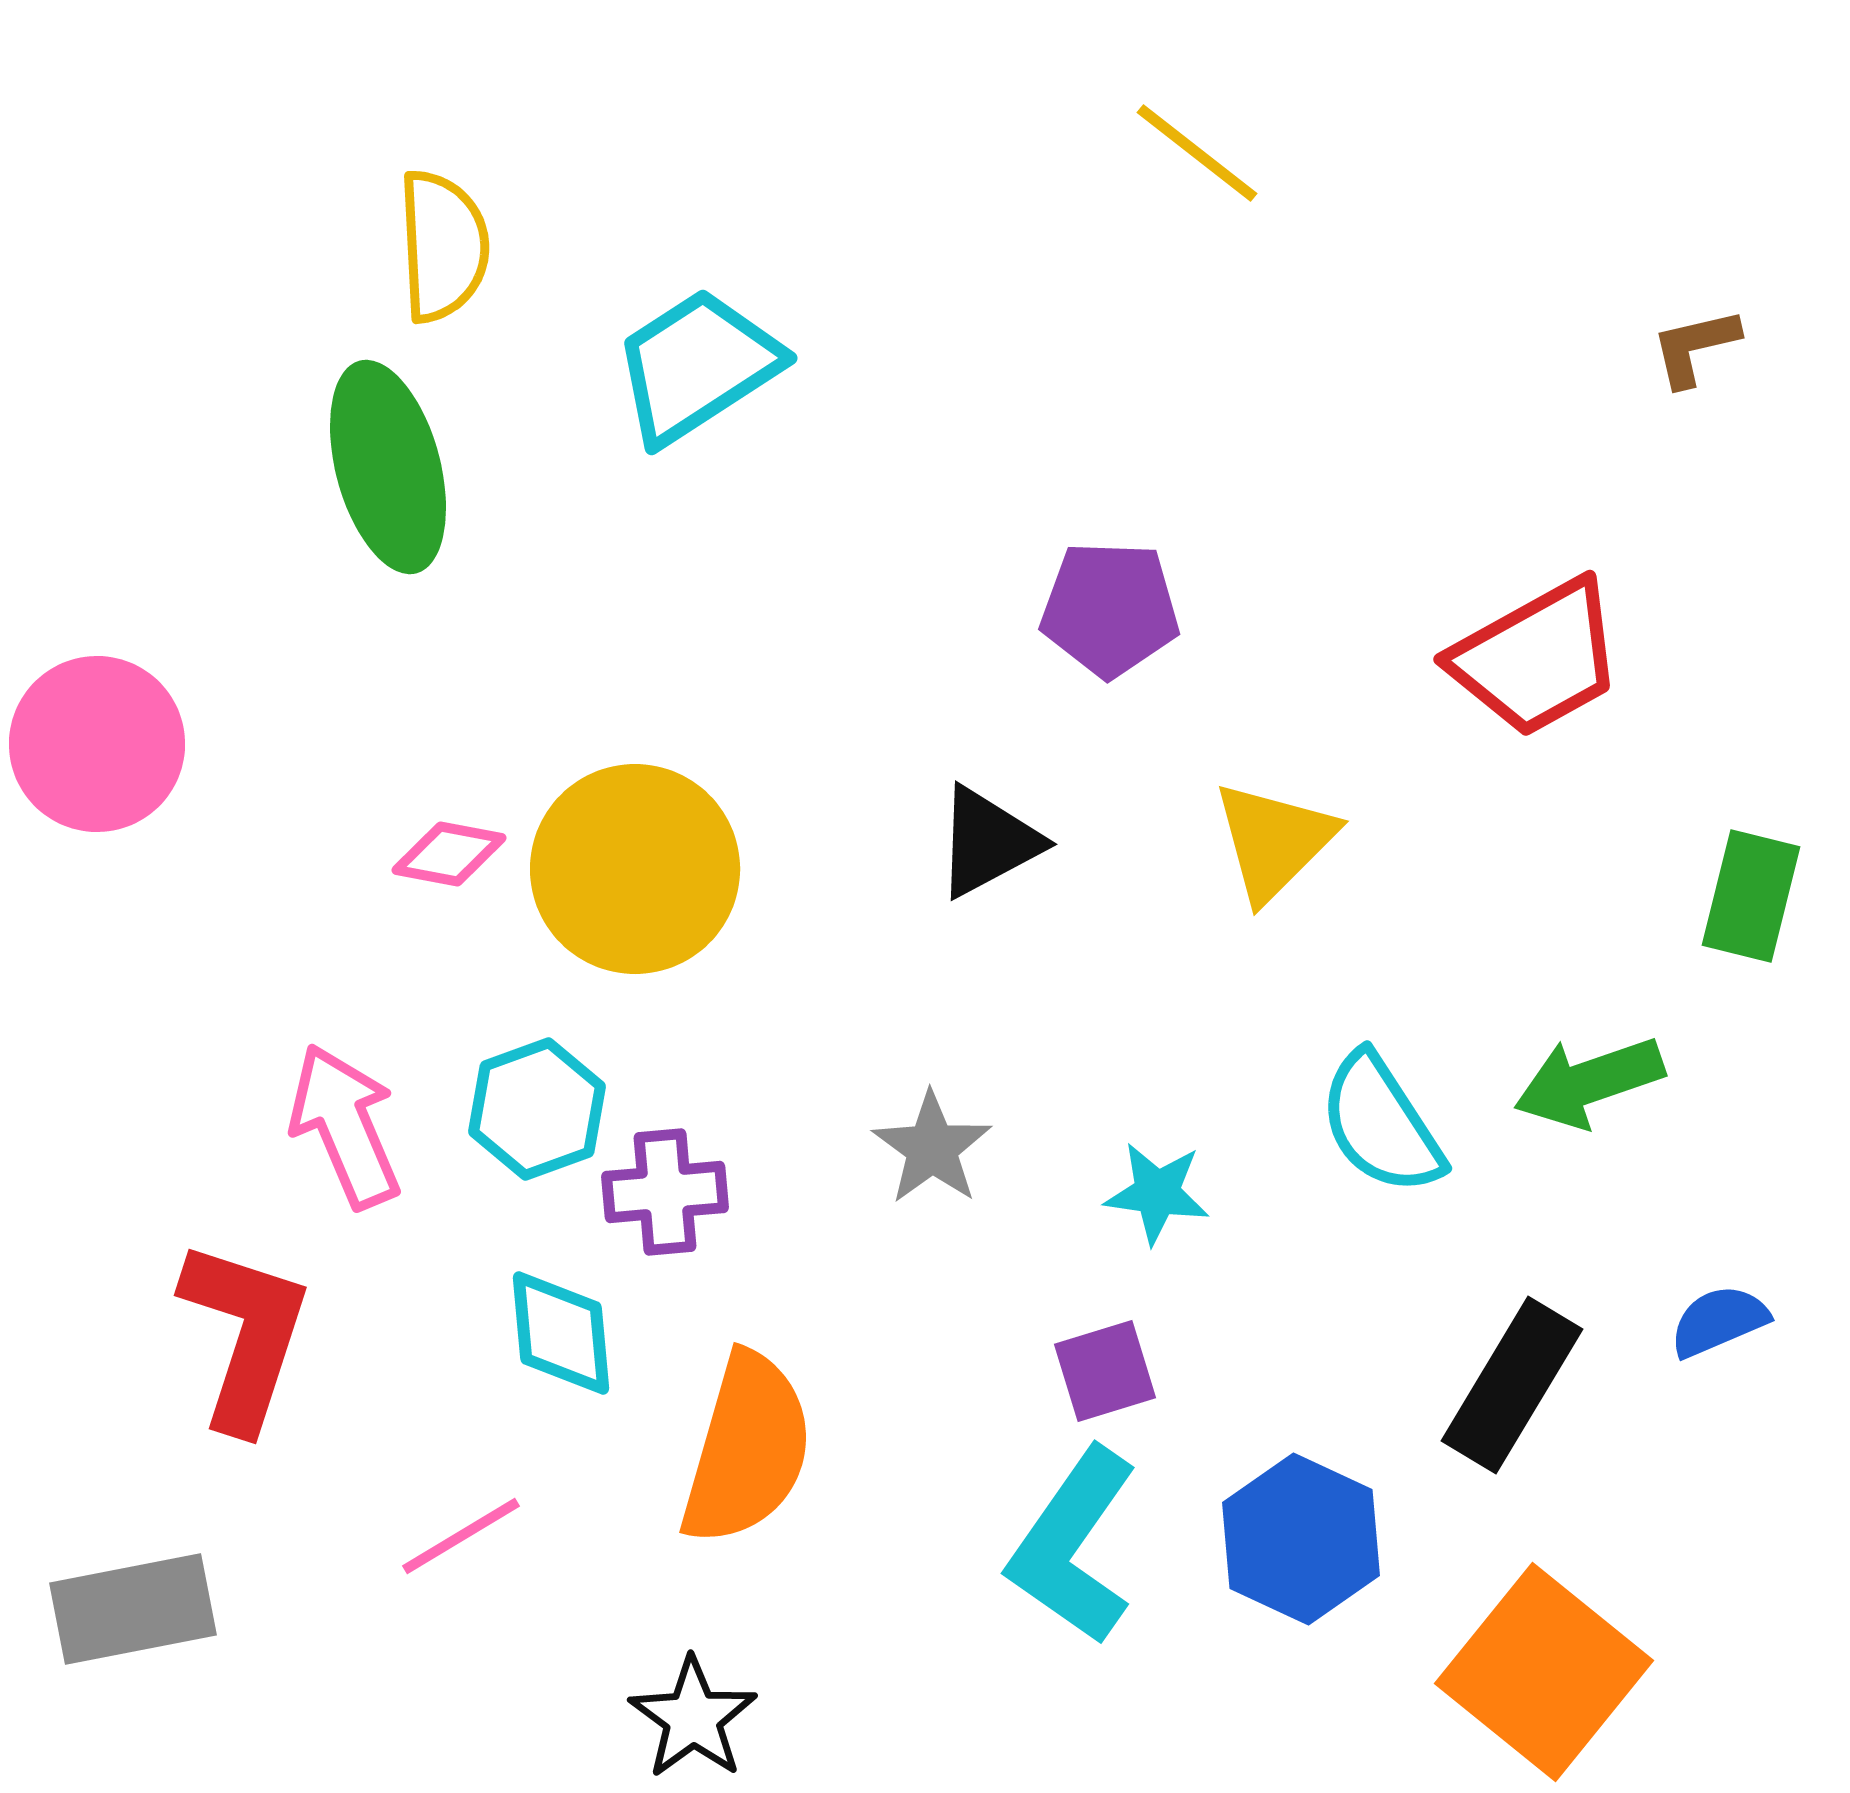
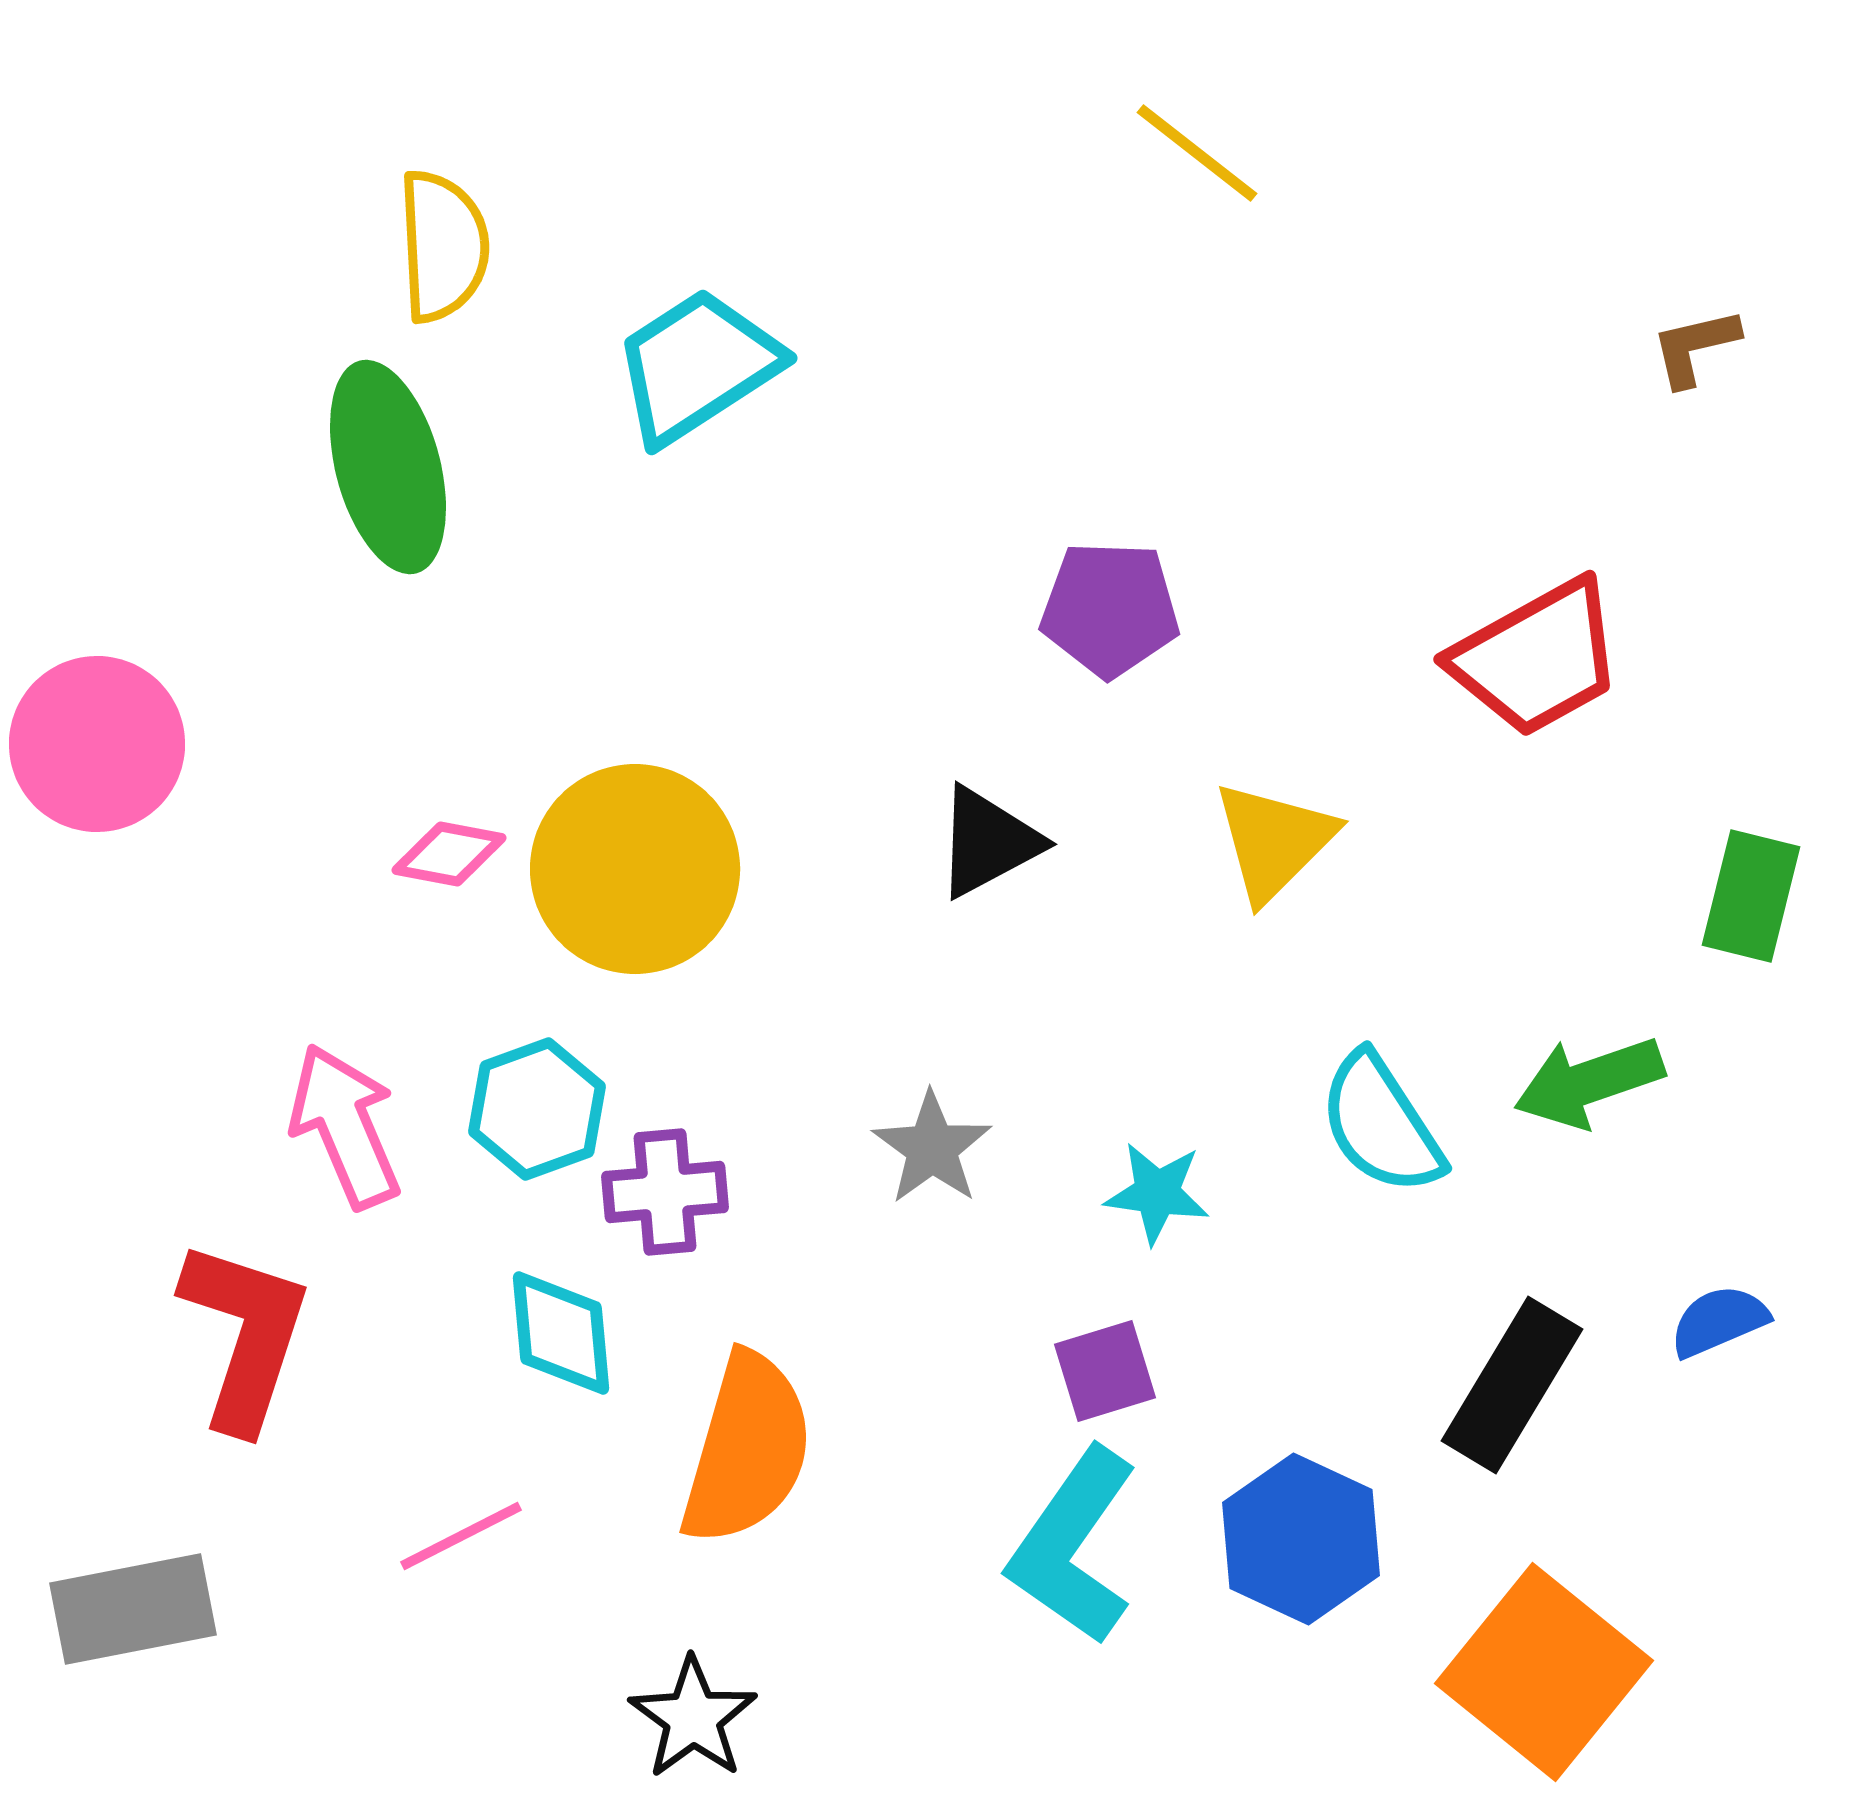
pink line: rotated 4 degrees clockwise
